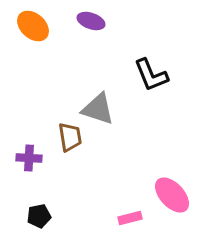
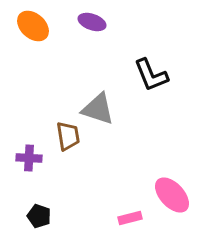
purple ellipse: moved 1 px right, 1 px down
brown trapezoid: moved 2 px left, 1 px up
black pentagon: rotated 30 degrees clockwise
